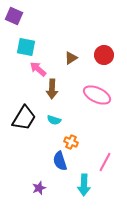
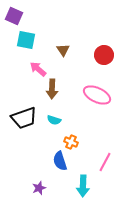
cyan square: moved 7 px up
brown triangle: moved 8 px left, 8 px up; rotated 32 degrees counterclockwise
black trapezoid: rotated 40 degrees clockwise
cyan arrow: moved 1 px left, 1 px down
